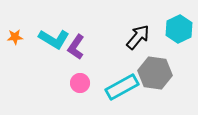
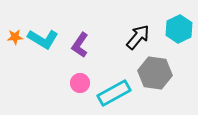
cyan L-shape: moved 11 px left
purple L-shape: moved 4 px right, 2 px up
cyan rectangle: moved 8 px left, 6 px down
